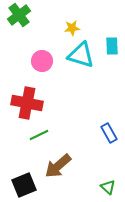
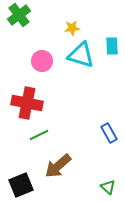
black square: moved 3 px left
